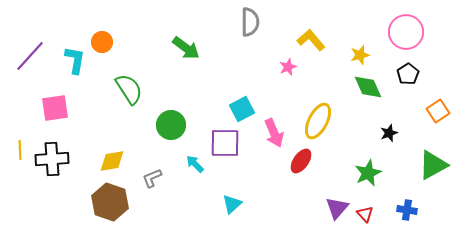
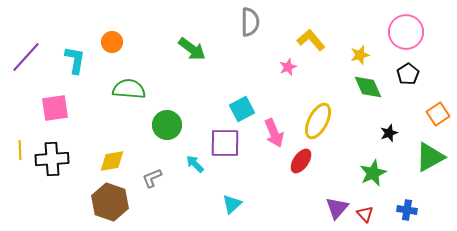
orange circle: moved 10 px right
green arrow: moved 6 px right, 1 px down
purple line: moved 4 px left, 1 px down
green semicircle: rotated 52 degrees counterclockwise
orange square: moved 3 px down
green circle: moved 4 px left
green triangle: moved 3 px left, 8 px up
green star: moved 5 px right
